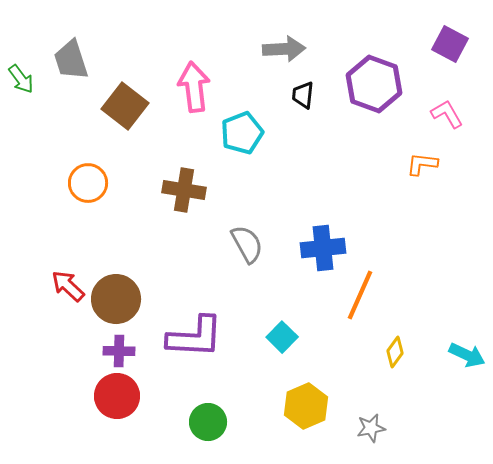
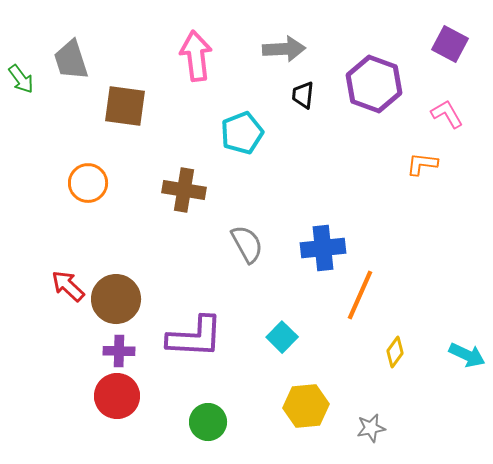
pink arrow: moved 2 px right, 31 px up
brown square: rotated 30 degrees counterclockwise
yellow hexagon: rotated 18 degrees clockwise
